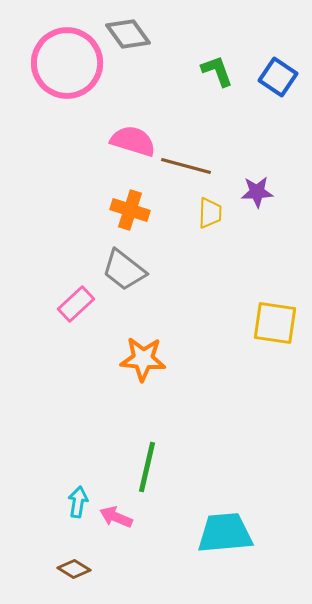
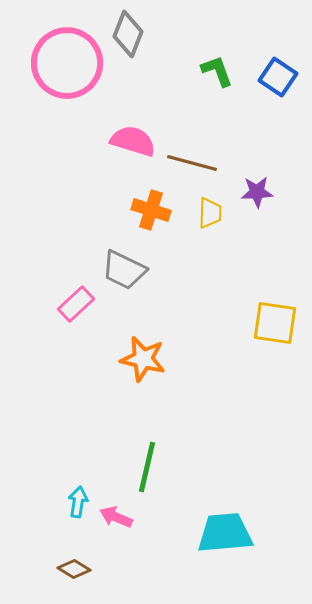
gray diamond: rotated 57 degrees clockwise
brown line: moved 6 px right, 3 px up
orange cross: moved 21 px right
gray trapezoid: rotated 12 degrees counterclockwise
orange star: rotated 9 degrees clockwise
